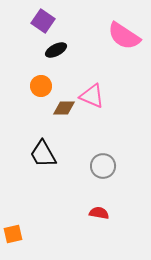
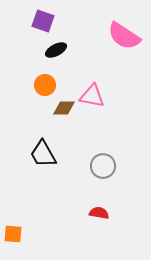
purple square: rotated 15 degrees counterclockwise
orange circle: moved 4 px right, 1 px up
pink triangle: rotated 12 degrees counterclockwise
orange square: rotated 18 degrees clockwise
